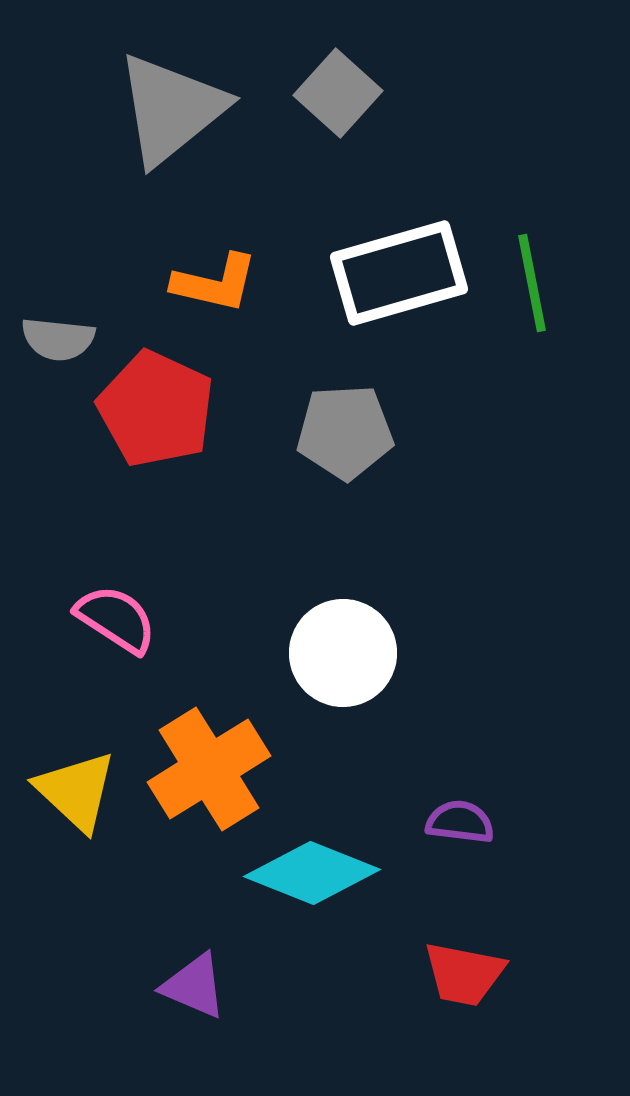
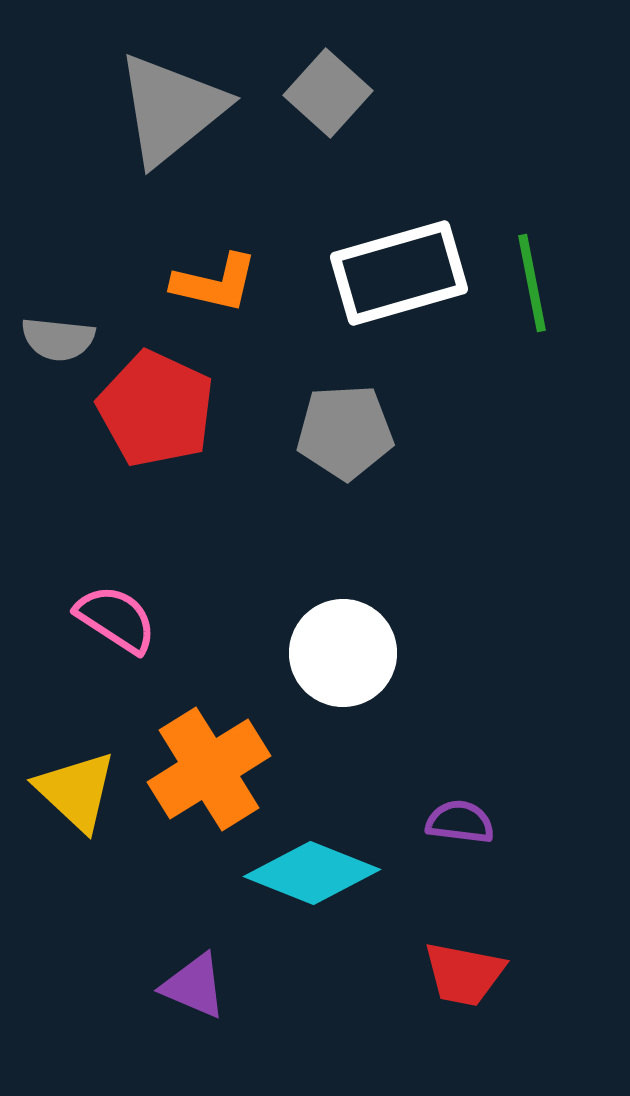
gray square: moved 10 px left
